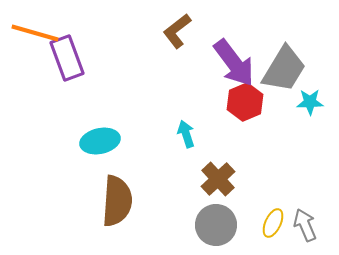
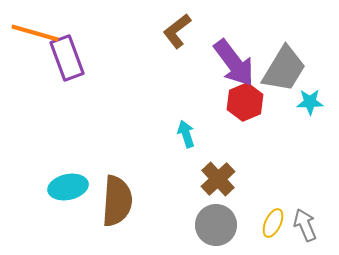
cyan ellipse: moved 32 px left, 46 px down
